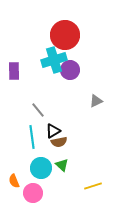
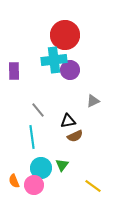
cyan cross: rotated 10 degrees clockwise
gray triangle: moved 3 px left
black triangle: moved 15 px right, 10 px up; rotated 21 degrees clockwise
brown semicircle: moved 16 px right, 6 px up; rotated 14 degrees counterclockwise
green triangle: rotated 24 degrees clockwise
yellow line: rotated 54 degrees clockwise
pink circle: moved 1 px right, 8 px up
